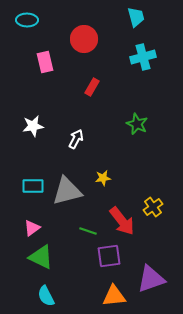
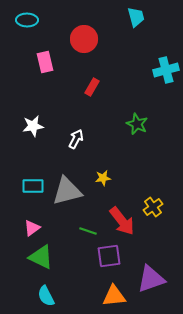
cyan cross: moved 23 px right, 13 px down
